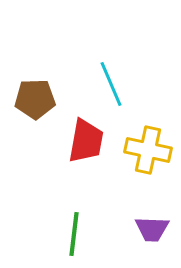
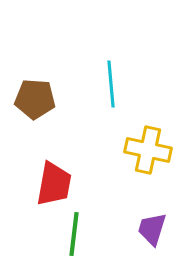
cyan line: rotated 18 degrees clockwise
brown pentagon: rotated 6 degrees clockwise
red trapezoid: moved 32 px left, 43 px down
purple trapezoid: rotated 105 degrees clockwise
